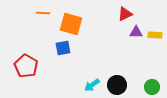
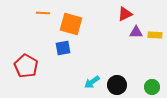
cyan arrow: moved 3 px up
